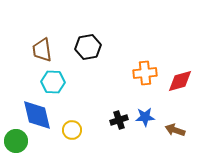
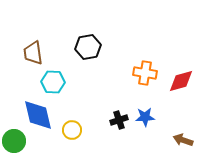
brown trapezoid: moved 9 px left, 3 px down
orange cross: rotated 15 degrees clockwise
red diamond: moved 1 px right
blue diamond: moved 1 px right
brown arrow: moved 8 px right, 10 px down
green circle: moved 2 px left
